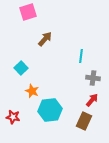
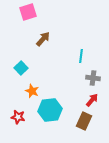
brown arrow: moved 2 px left
red star: moved 5 px right
